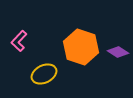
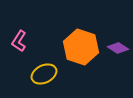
pink L-shape: rotated 10 degrees counterclockwise
purple diamond: moved 4 px up
